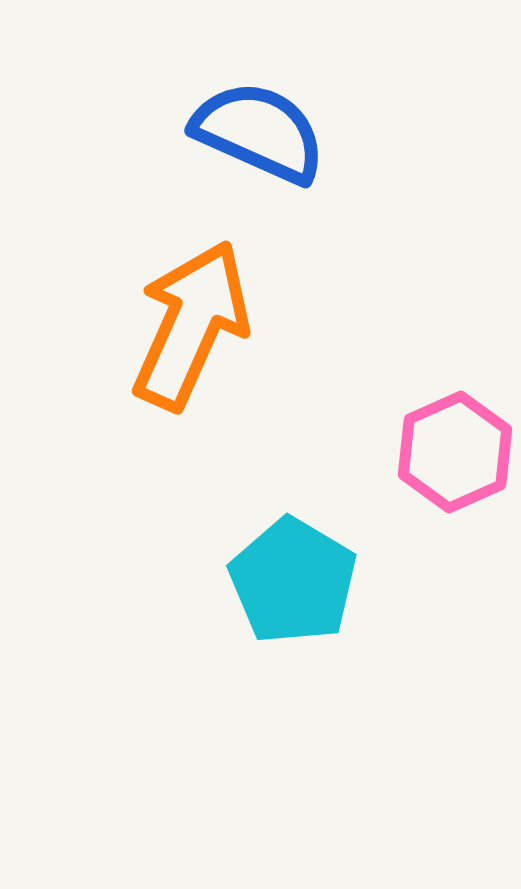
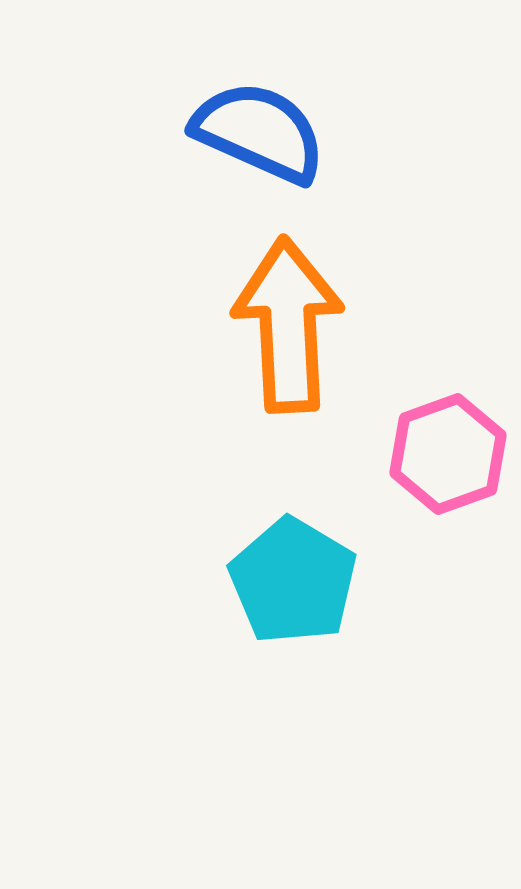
orange arrow: moved 97 px right; rotated 27 degrees counterclockwise
pink hexagon: moved 7 px left, 2 px down; rotated 4 degrees clockwise
